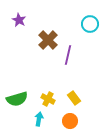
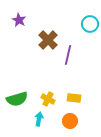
yellow rectangle: rotated 48 degrees counterclockwise
